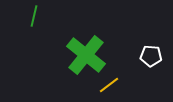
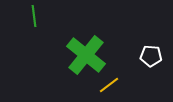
green line: rotated 20 degrees counterclockwise
